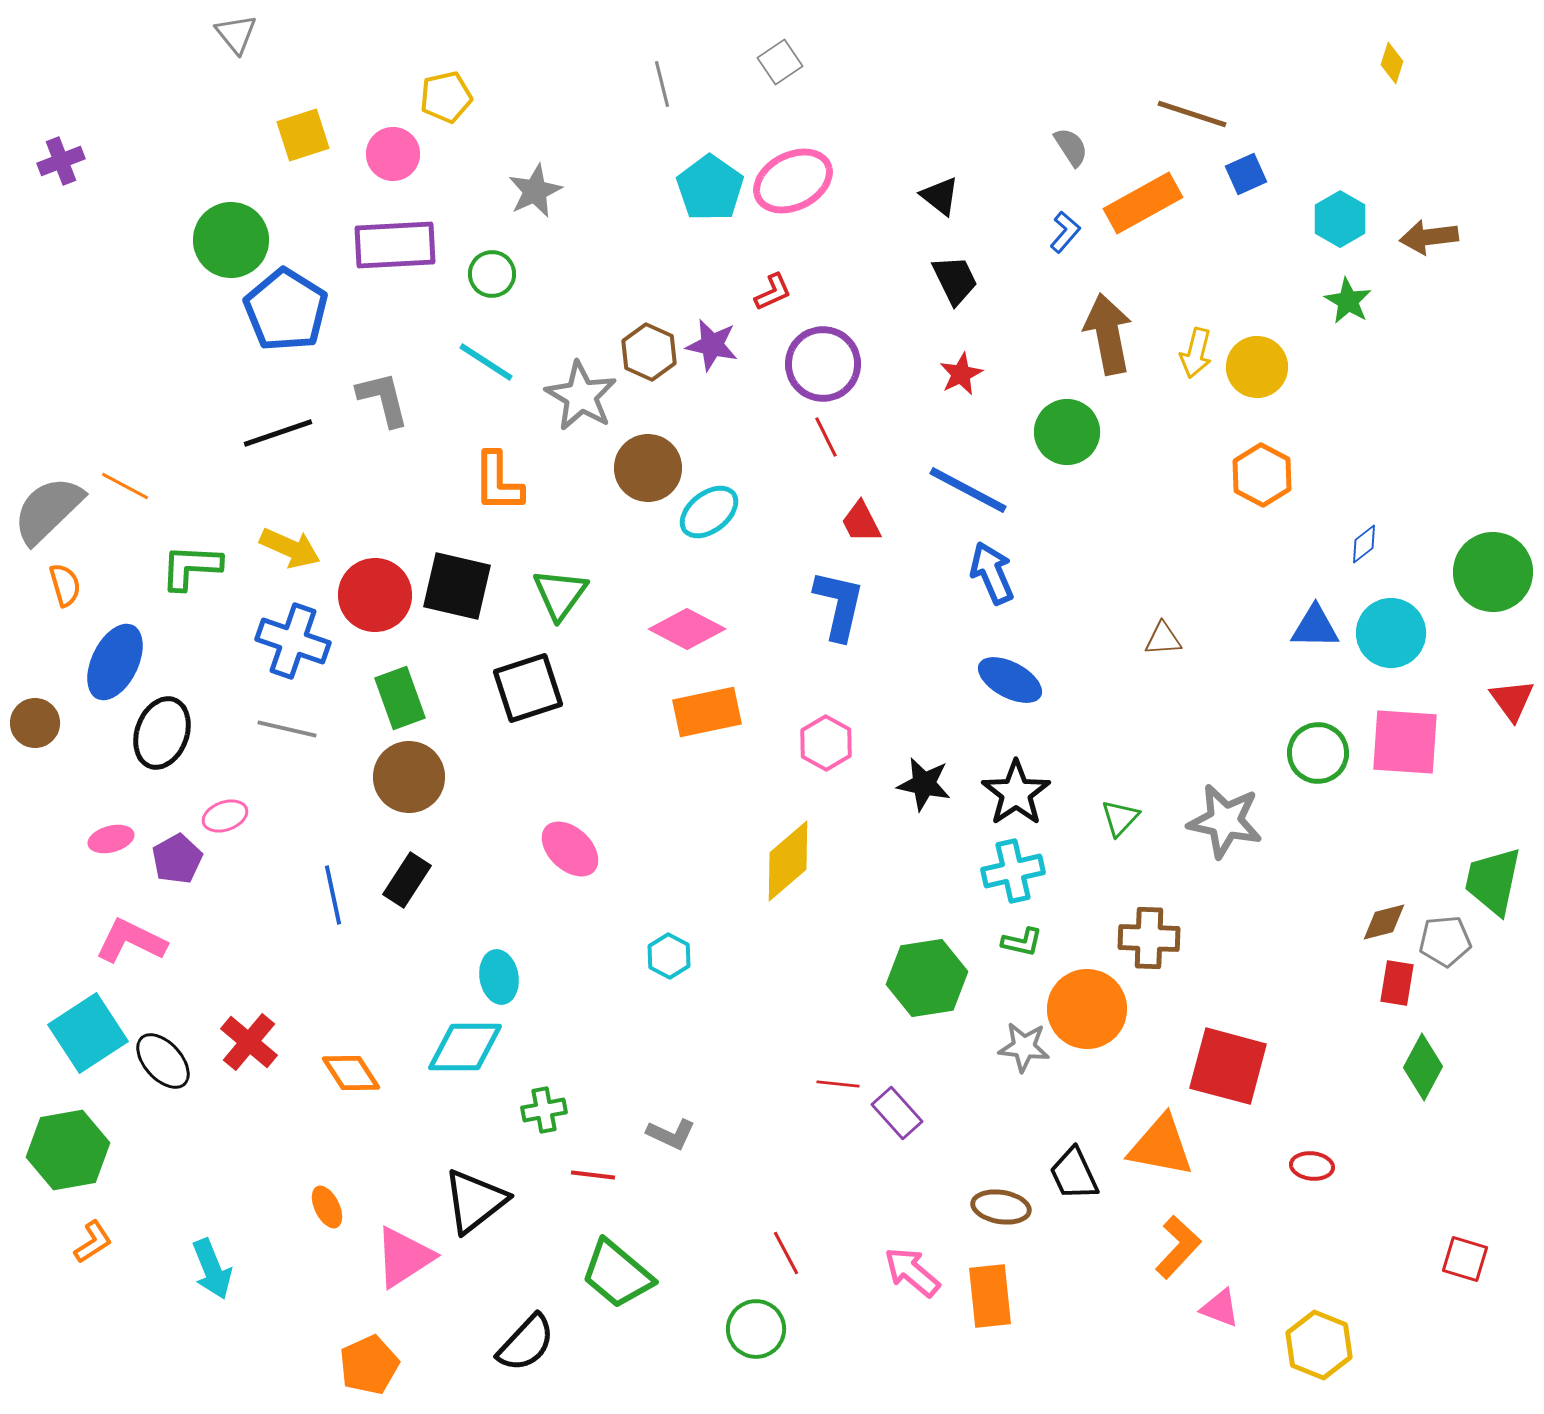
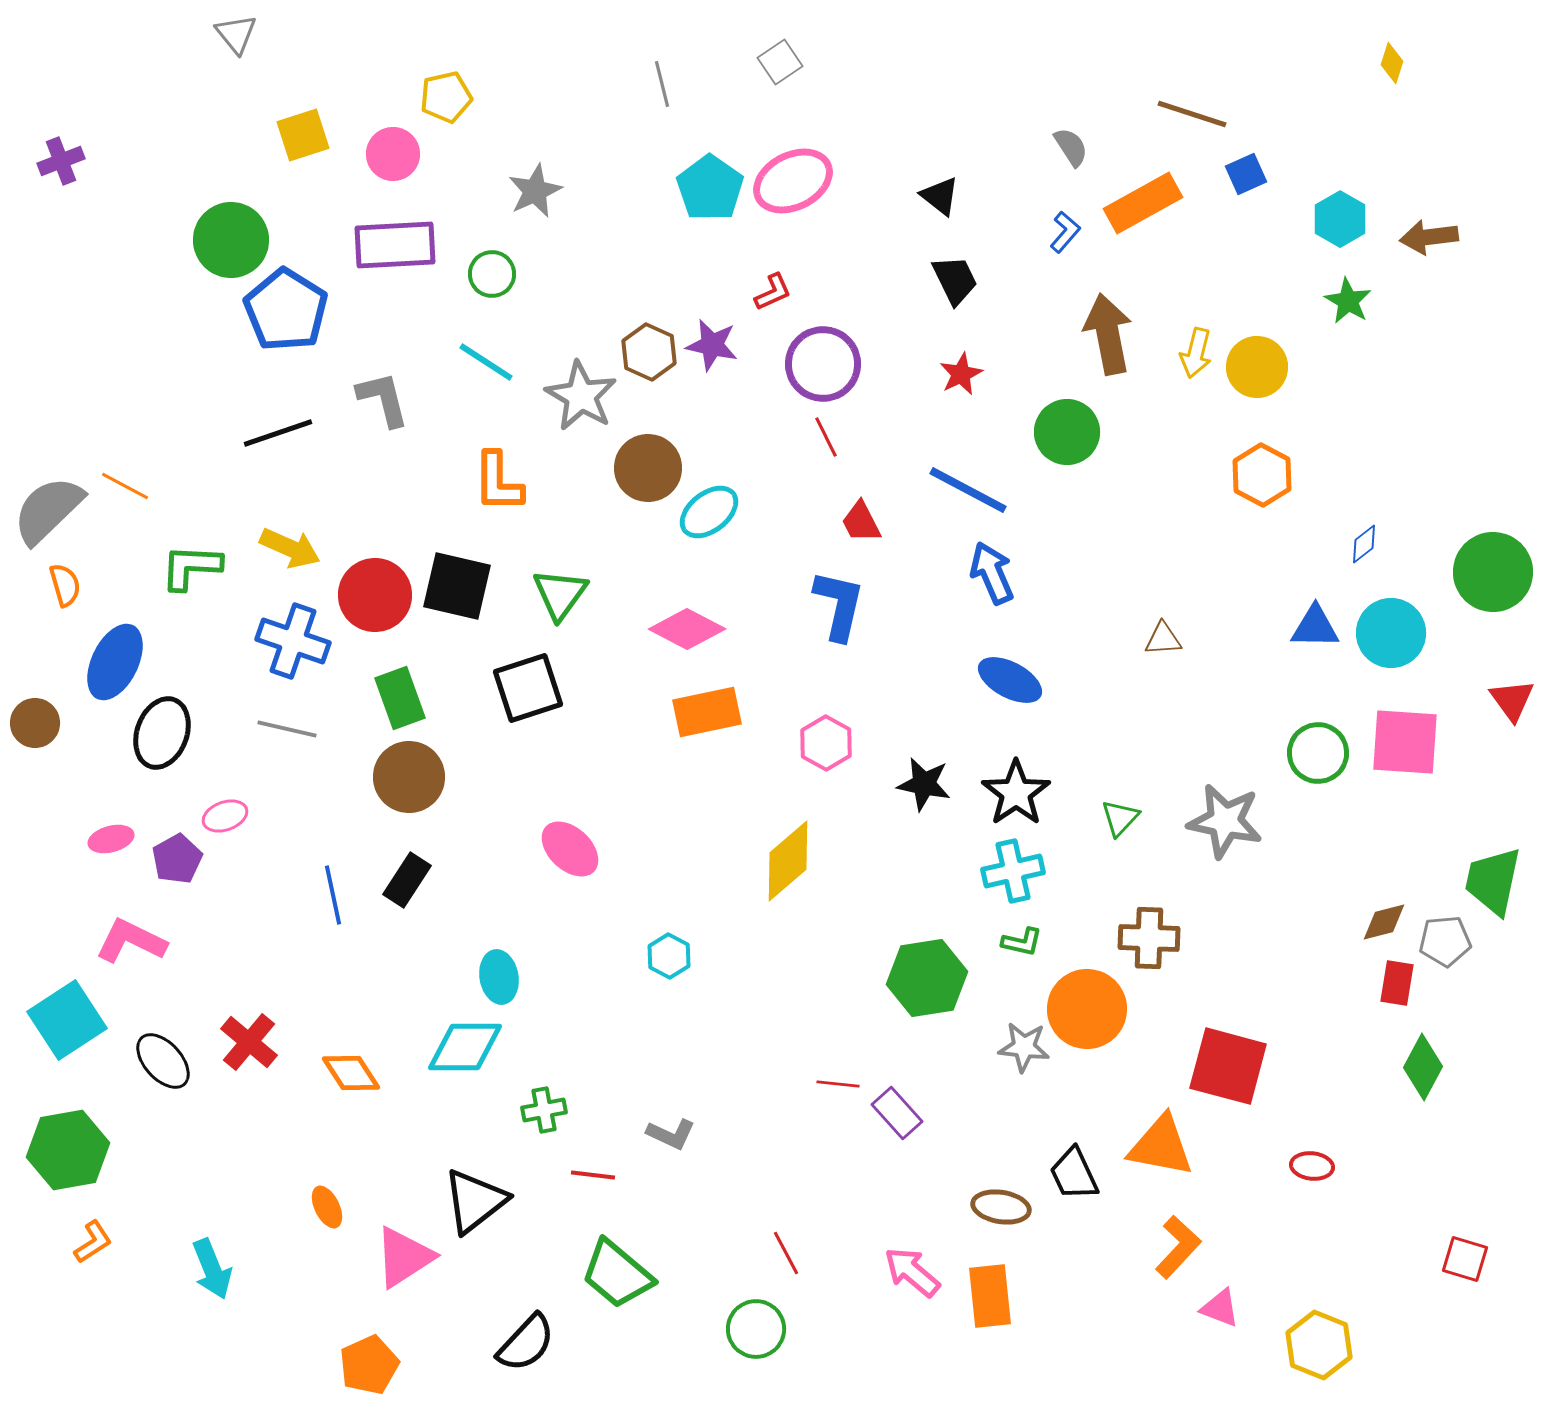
cyan square at (88, 1033): moved 21 px left, 13 px up
